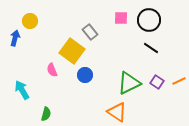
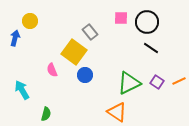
black circle: moved 2 px left, 2 px down
yellow square: moved 2 px right, 1 px down
